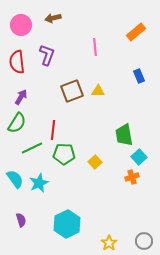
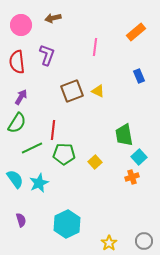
pink line: rotated 12 degrees clockwise
yellow triangle: rotated 24 degrees clockwise
